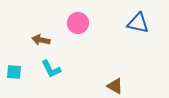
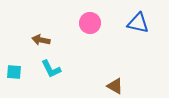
pink circle: moved 12 px right
